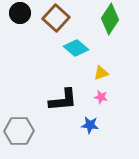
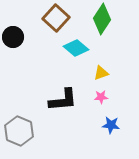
black circle: moved 7 px left, 24 px down
green diamond: moved 8 px left
pink star: rotated 16 degrees counterclockwise
blue star: moved 21 px right
gray hexagon: rotated 24 degrees clockwise
